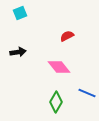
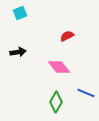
blue line: moved 1 px left
